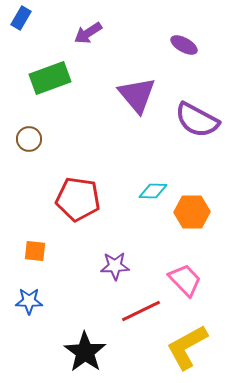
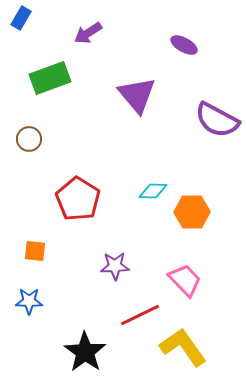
purple semicircle: moved 20 px right
red pentagon: rotated 24 degrees clockwise
red line: moved 1 px left, 4 px down
yellow L-shape: moved 4 px left; rotated 84 degrees clockwise
